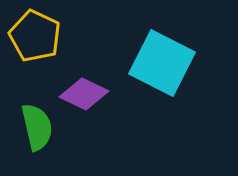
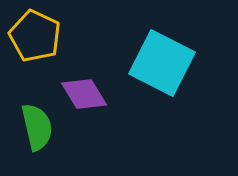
purple diamond: rotated 33 degrees clockwise
